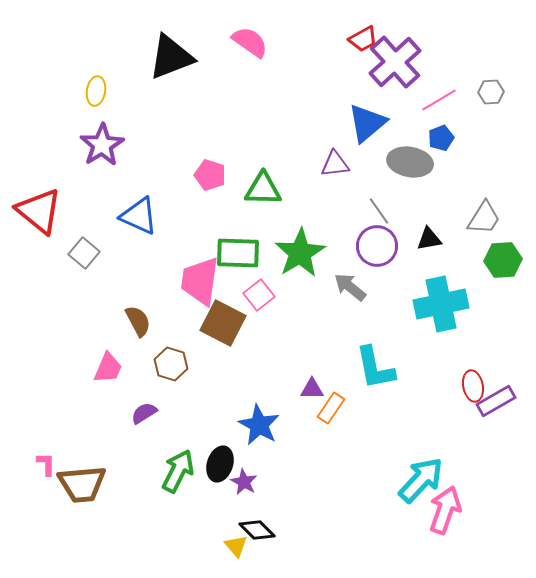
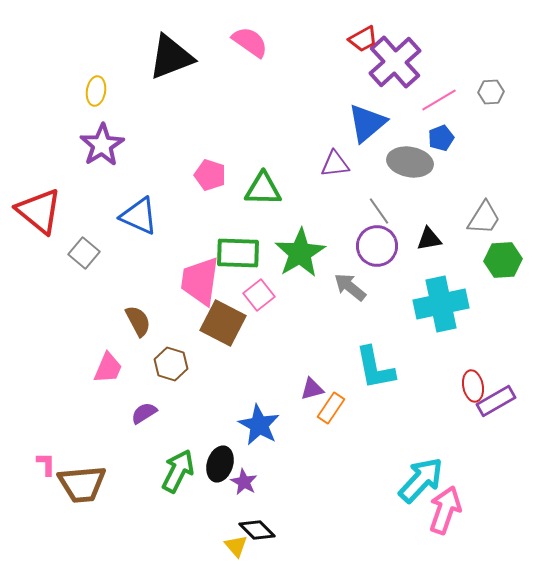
purple triangle at (312, 389): rotated 15 degrees counterclockwise
